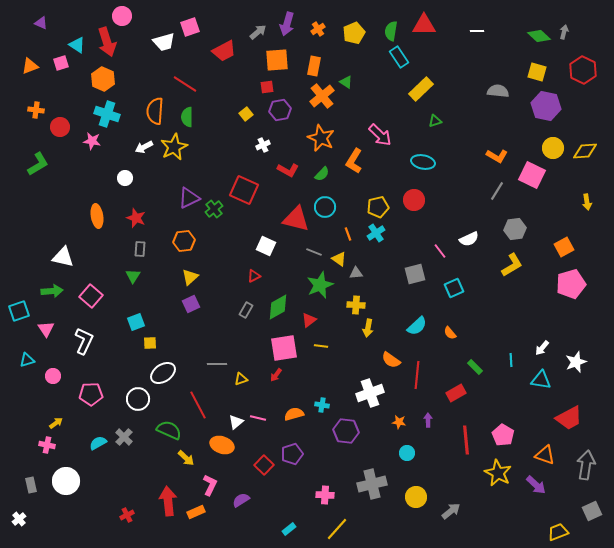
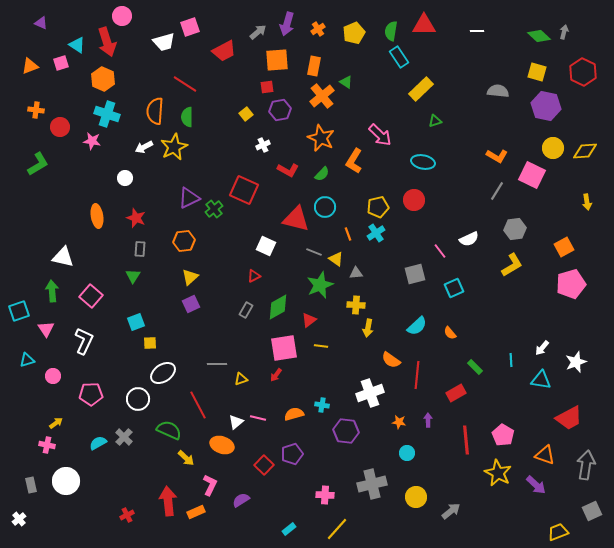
red hexagon at (583, 70): moved 2 px down
yellow triangle at (339, 259): moved 3 px left
green arrow at (52, 291): rotated 90 degrees counterclockwise
